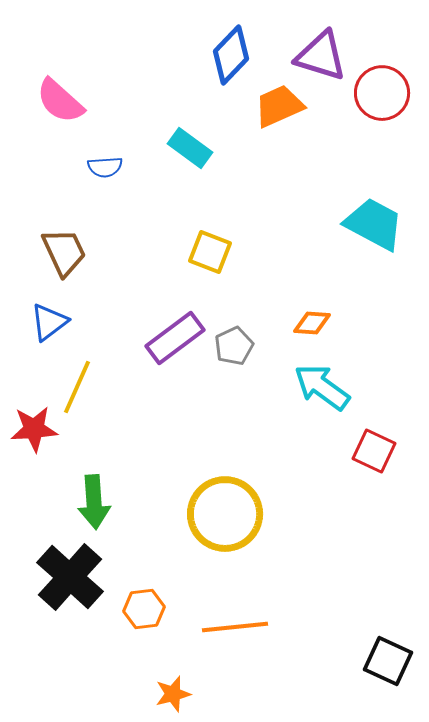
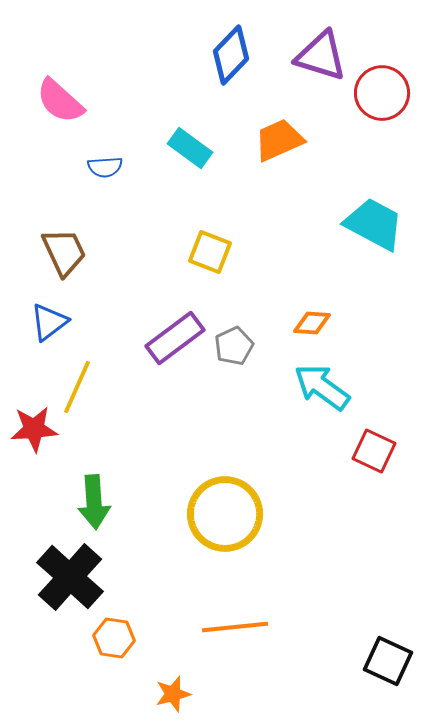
orange trapezoid: moved 34 px down
orange hexagon: moved 30 px left, 29 px down; rotated 15 degrees clockwise
